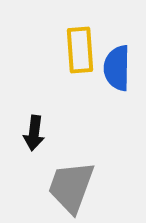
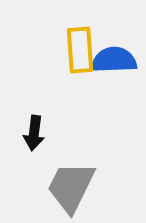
blue semicircle: moved 3 px left, 8 px up; rotated 87 degrees clockwise
gray trapezoid: rotated 6 degrees clockwise
